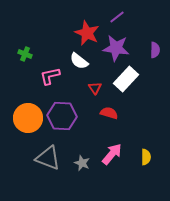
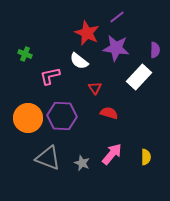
white rectangle: moved 13 px right, 2 px up
